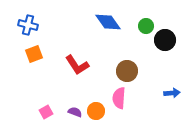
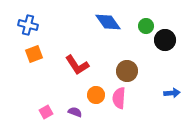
orange circle: moved 16 px up
